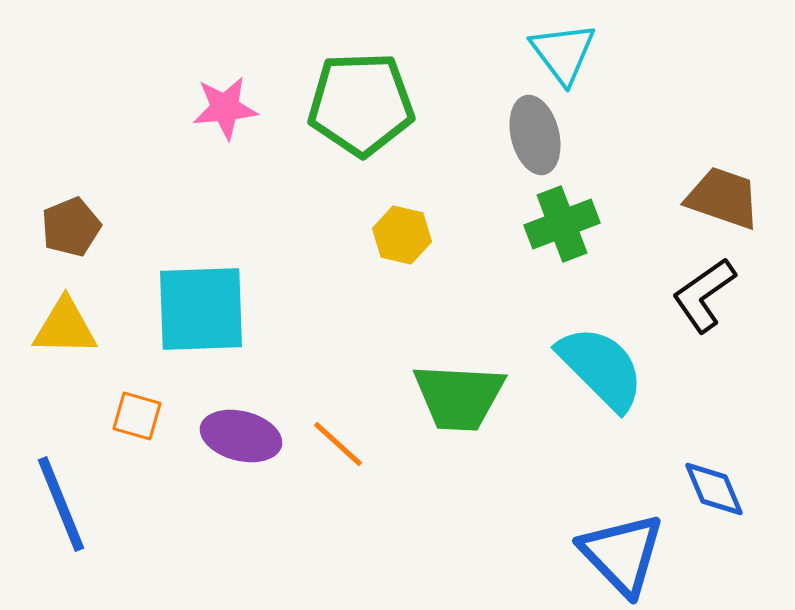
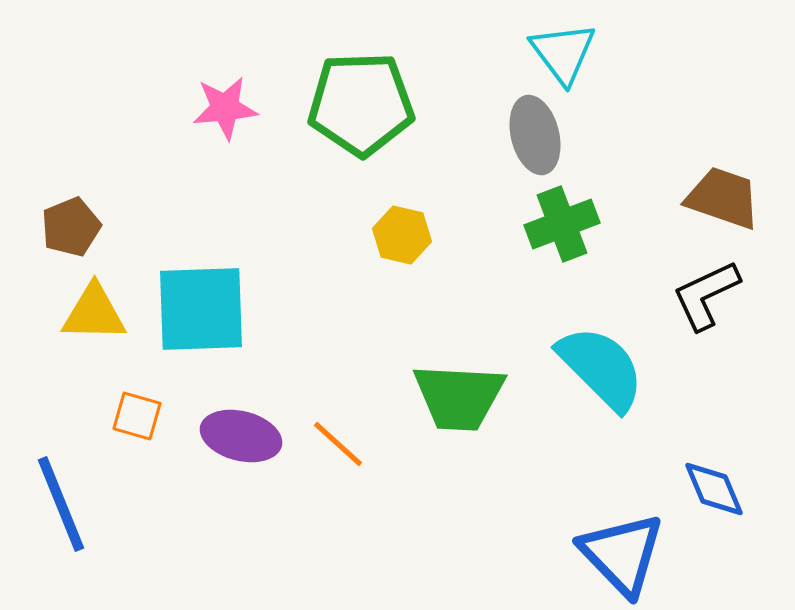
black L-shape: moved 2 px right; rotated 10 degrees clockwise
yellow triangle: moved 29 px right, 14 px up
